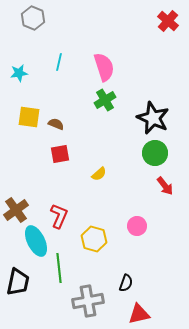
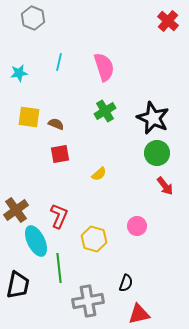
green cross: moved 11 px down
green circle: moved 2 px right
black trapezoid: moved 3 px down
